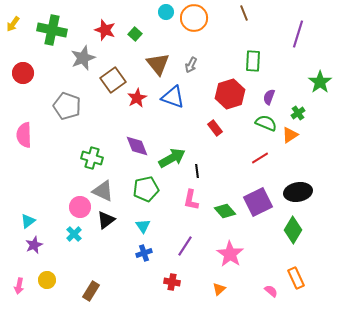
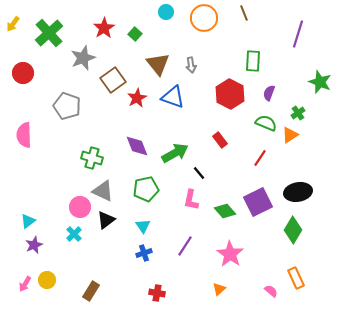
orange circle at (194, 18): moved 10 px right
green cross at (52, 30): moved 3 px left, 3 px down; rotated 36 degrees clockwise
red star at (105, 30): moved 1 px left, 2 px up; rotated 20 degrees clockwise
gray arrow at (191, 65): rotated 35 degrees counterclockwise
green star at (320, 82): rotated 15 degrees counterclockwise
red hexagon at (230, 94): rotated 16 degrees counterclockwise
purple semicircle at (269, 97): moved 4 px up
red rectangle at (215, 128): moved 5 px right, 12 px down
green arrow at (172, 158): moved 3 px right, 5 px up
red line at (260, 158): rotated 24 degrees counterclockwise
black line at (197, 171): moved 2 px right, 2 px down; rotated 32 degrees counterclockwise
red cross at (172, 282): moved 15 px left, 11 px down
pink arrow at (19, 286): moved 6 px right, 2 px up; rotated 21 degrees clockwise
